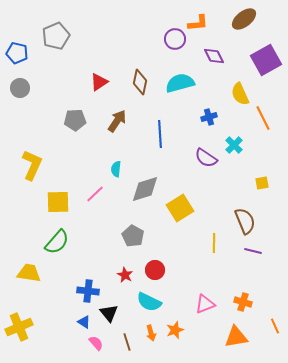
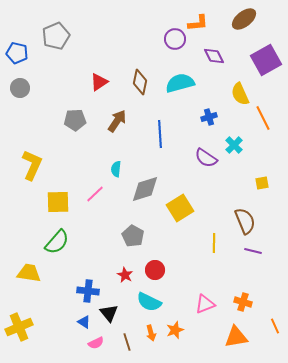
pink semicircle at (96, 343): rotated 105 degrees clockwise
